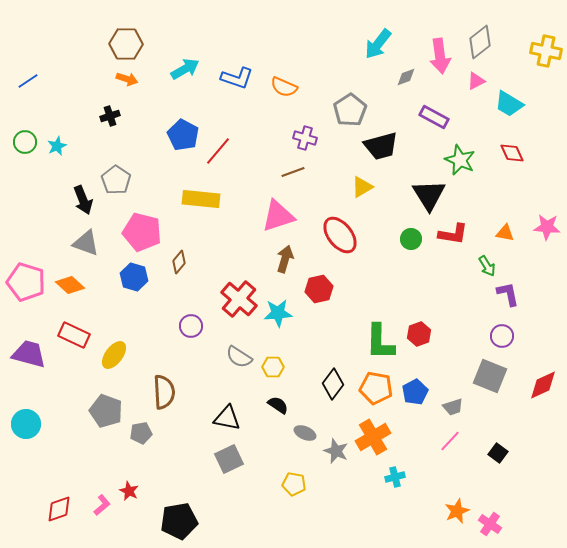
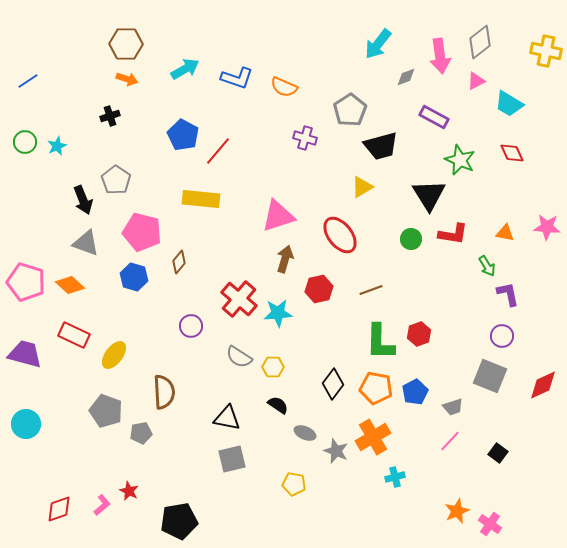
brown line at (293, 172): moved 78 px right, 118 px down
purple trapezoid at (29, 354): moved 4 px left
gray square at (229, 459): moved 3 px right; rotated 12 degrees clockwise
